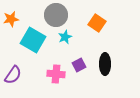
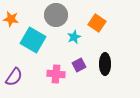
orange star: rotated 21 degrees clockwise
cyan star: moved 9 px right
purple semicircle: moved 1 px right, 2 px down
